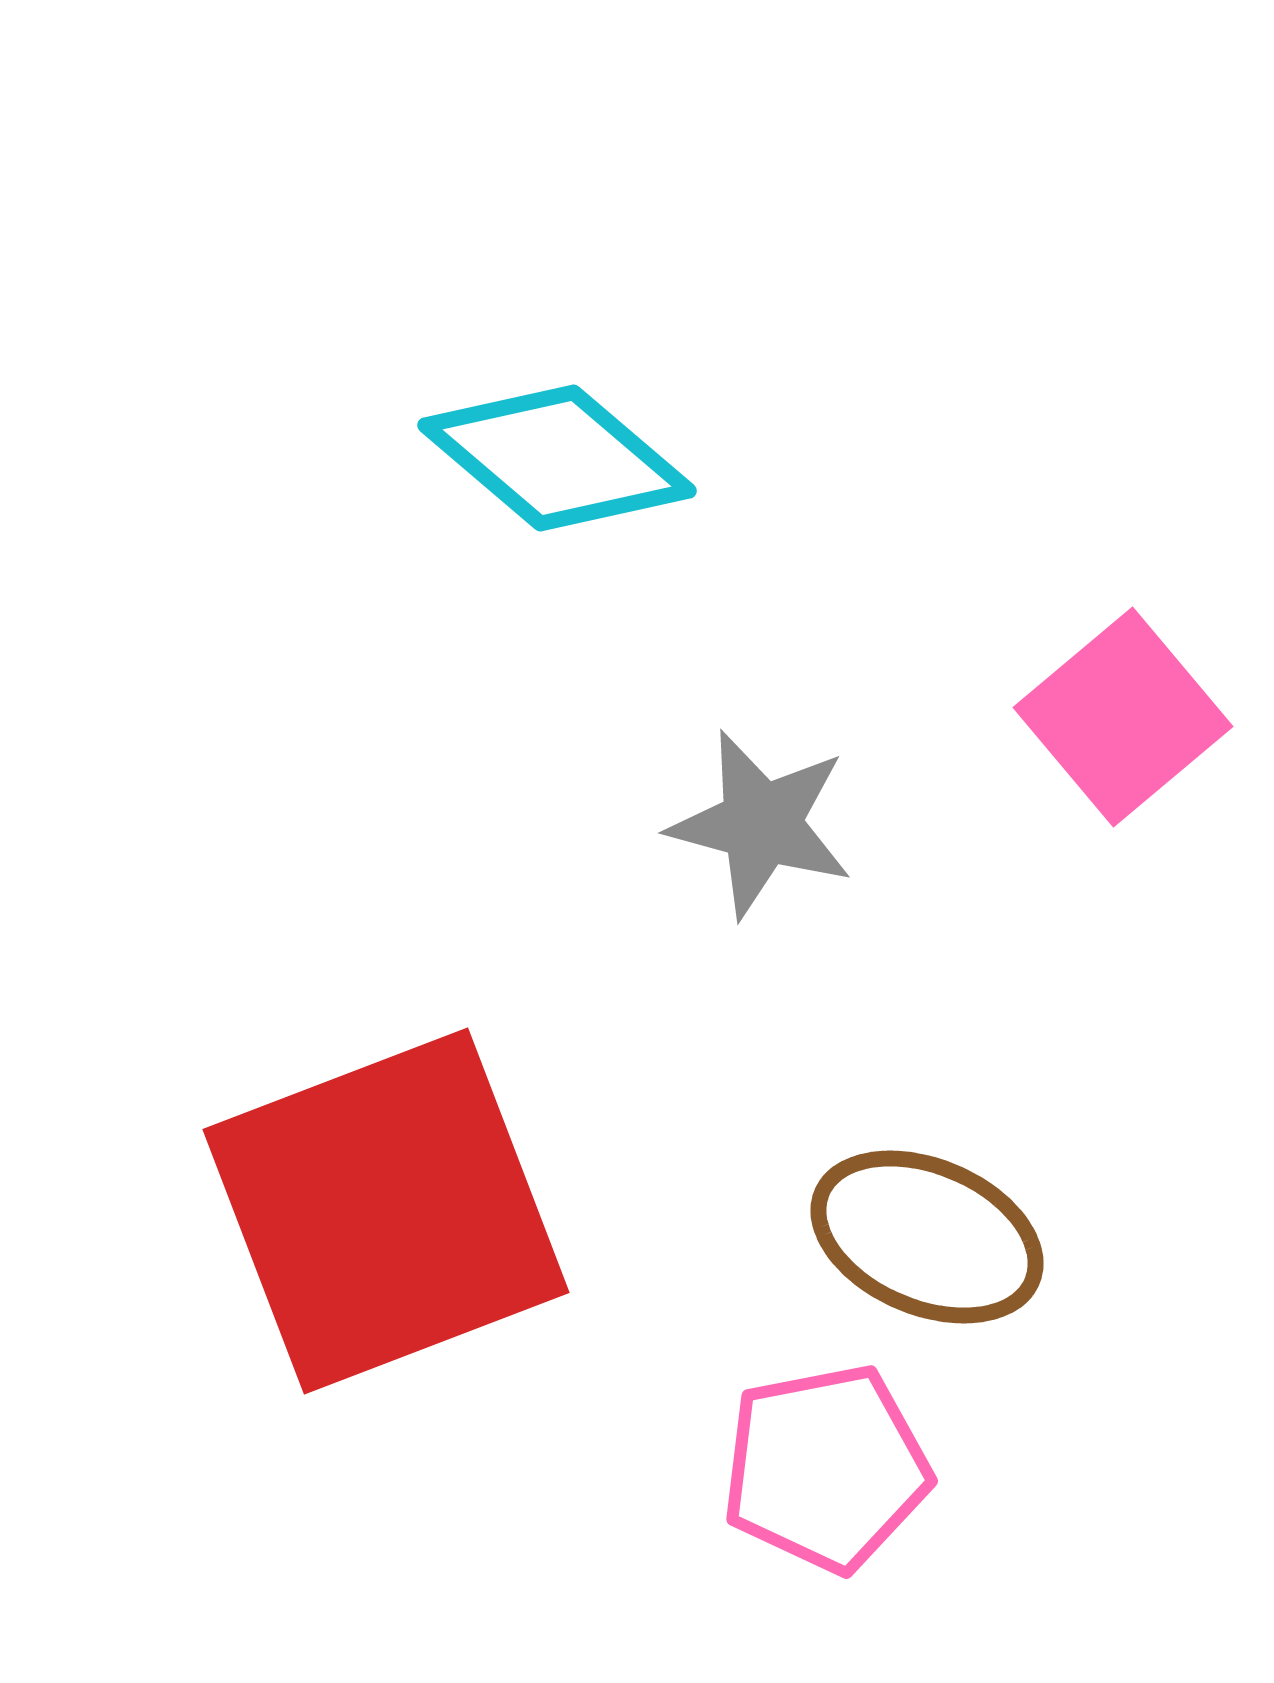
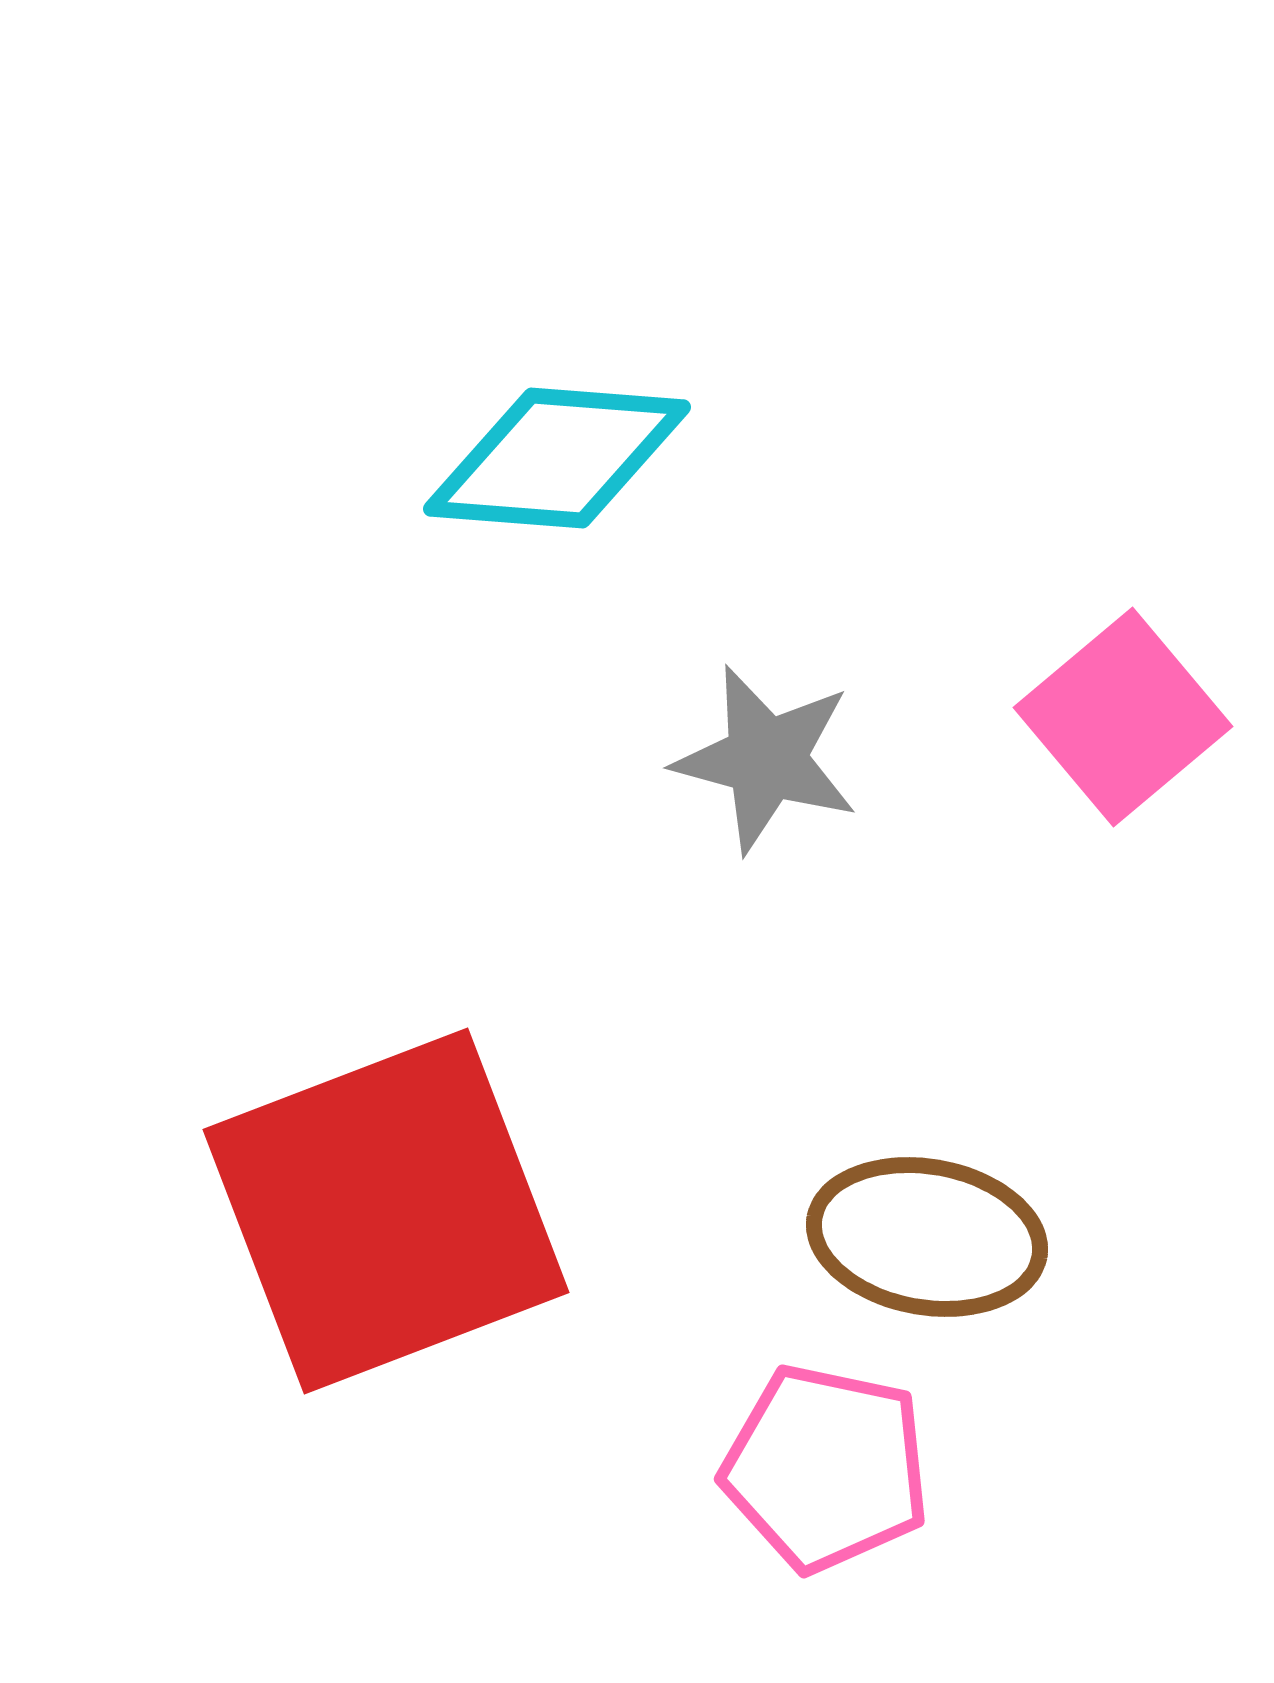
cyan diamond: rotated 36 degrees counterclockwise
gray star: moved 5 px right, 65 px up
brown ellipse: rotated 13 degrees counterclockwise
pink pentagon: rotated 23 degrees clockwise
